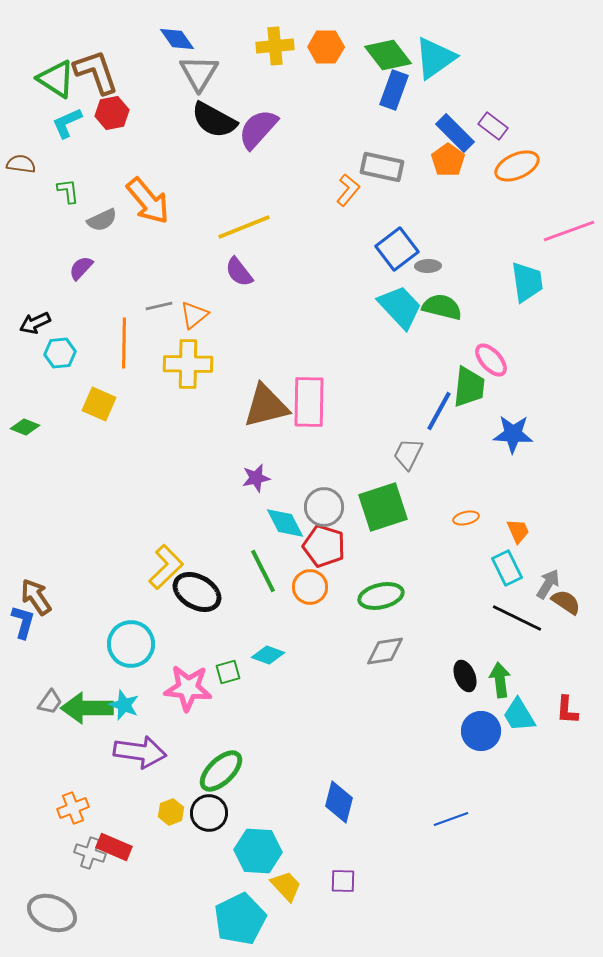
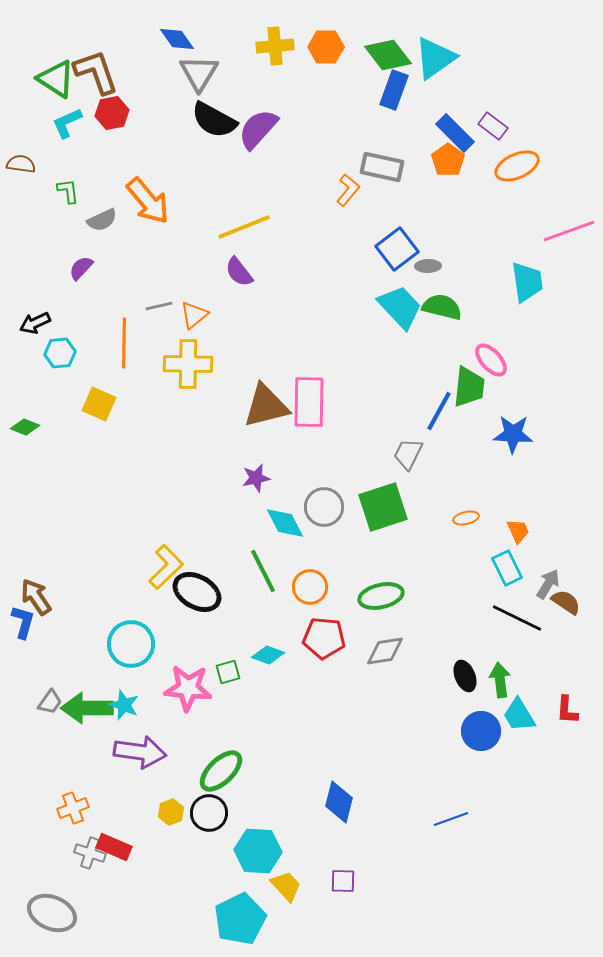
red pentagon at (324, 546): moved 92 px down; rotated 12 degrees counterclockwise
